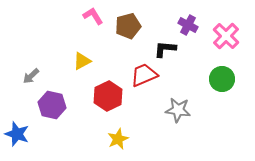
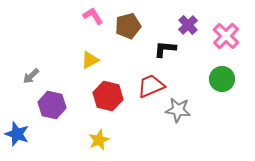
purple cross: rotated 18 degrees clockwise
yellow triangle: moved 8 px right, 1 px up
red trapezoid: moved 7 px right, 11 px down
red hexagon: rotated 20 degrees counterclockwise
yellow star: moved 19 px left, 1 px down
